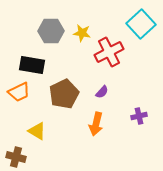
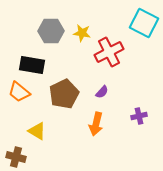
cyan square: moved 3 px right, 1 px up; rotated 20 degrees counterclockwise
orange trapezoid: rotated 65 degrees clockwise
